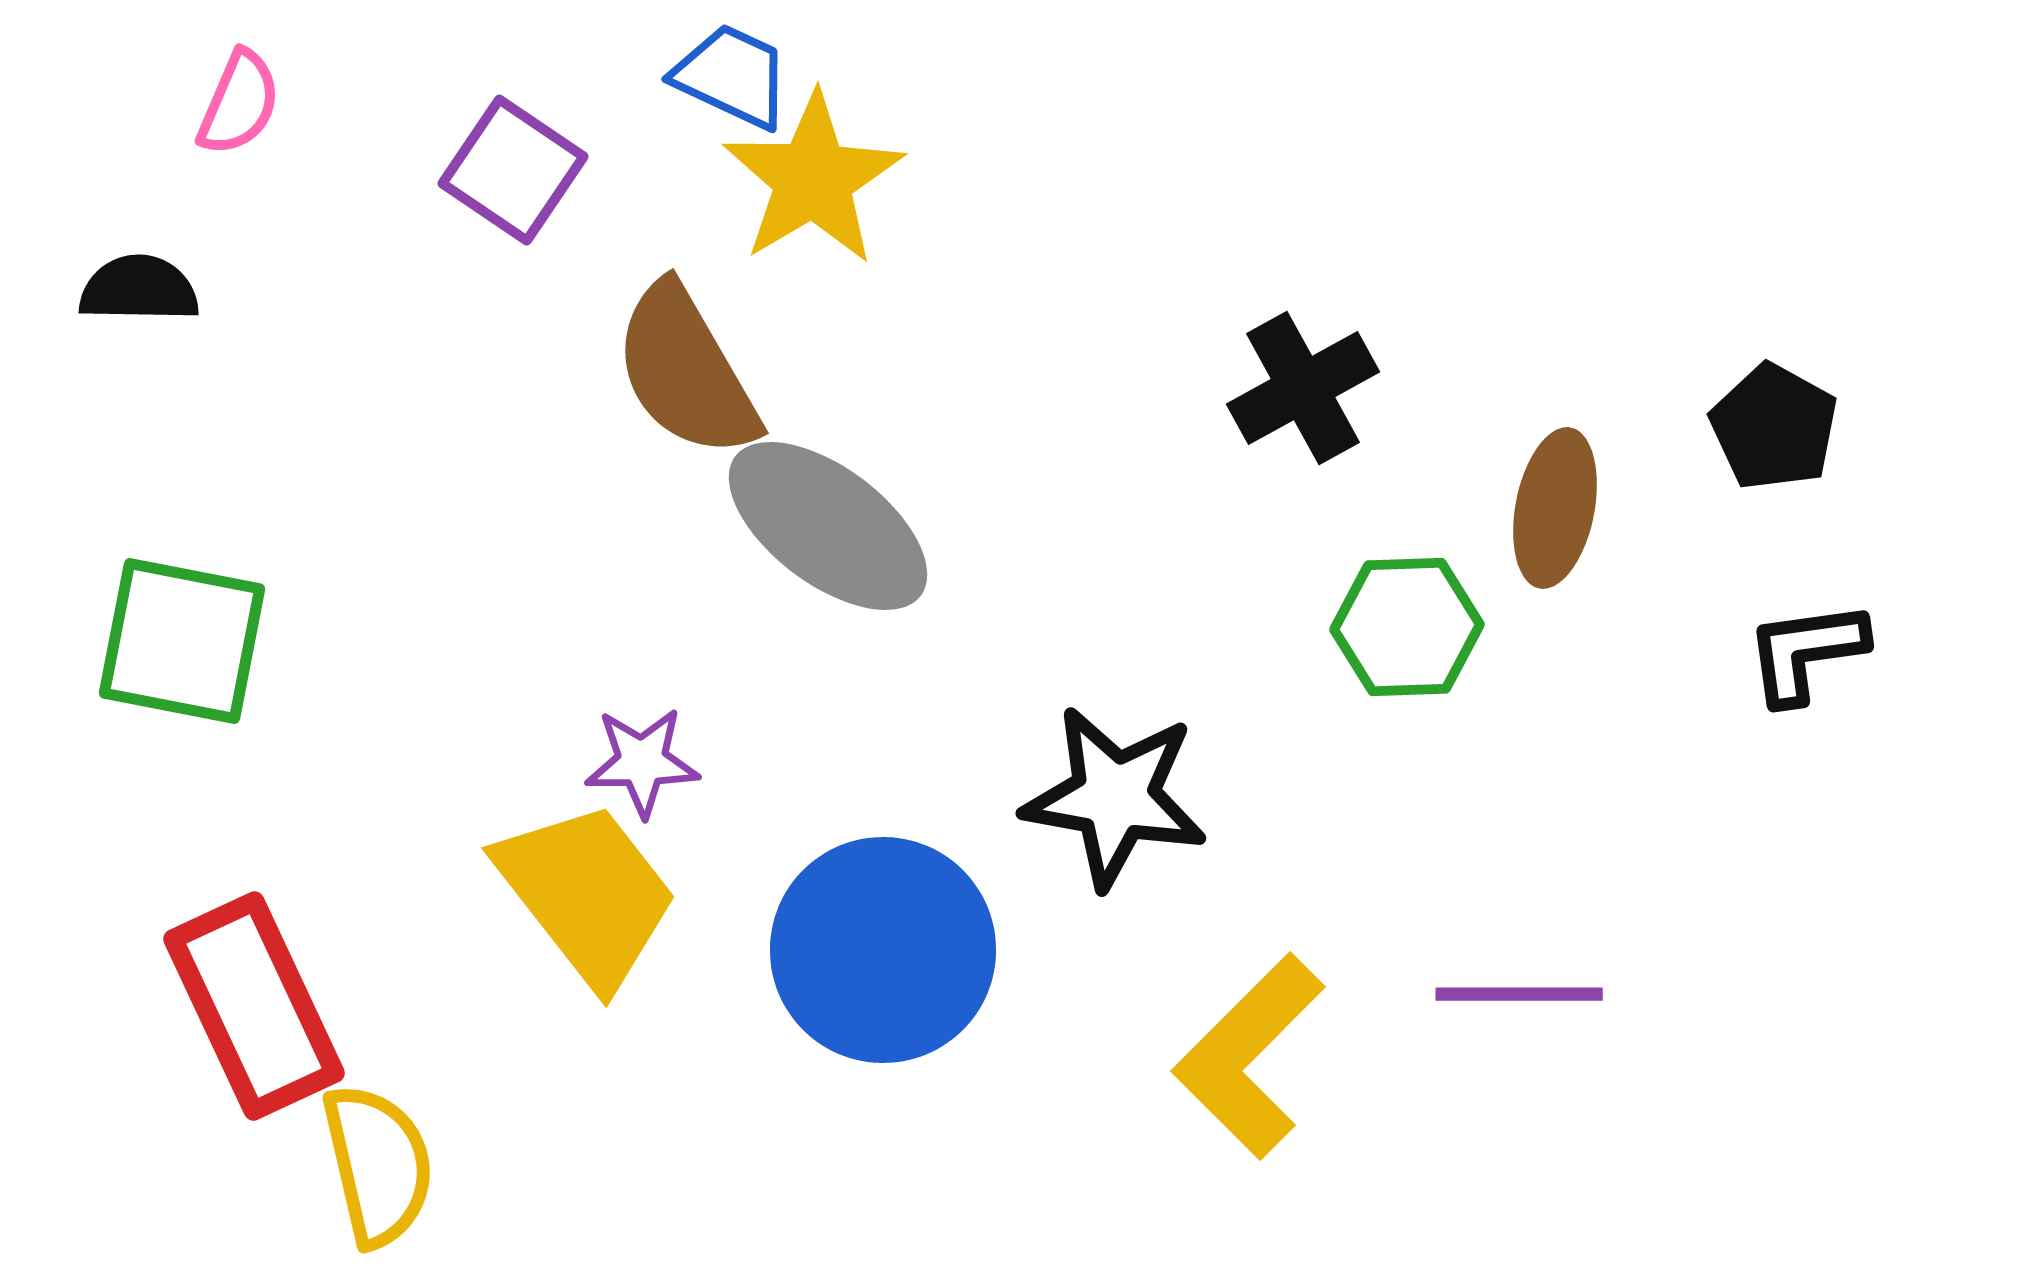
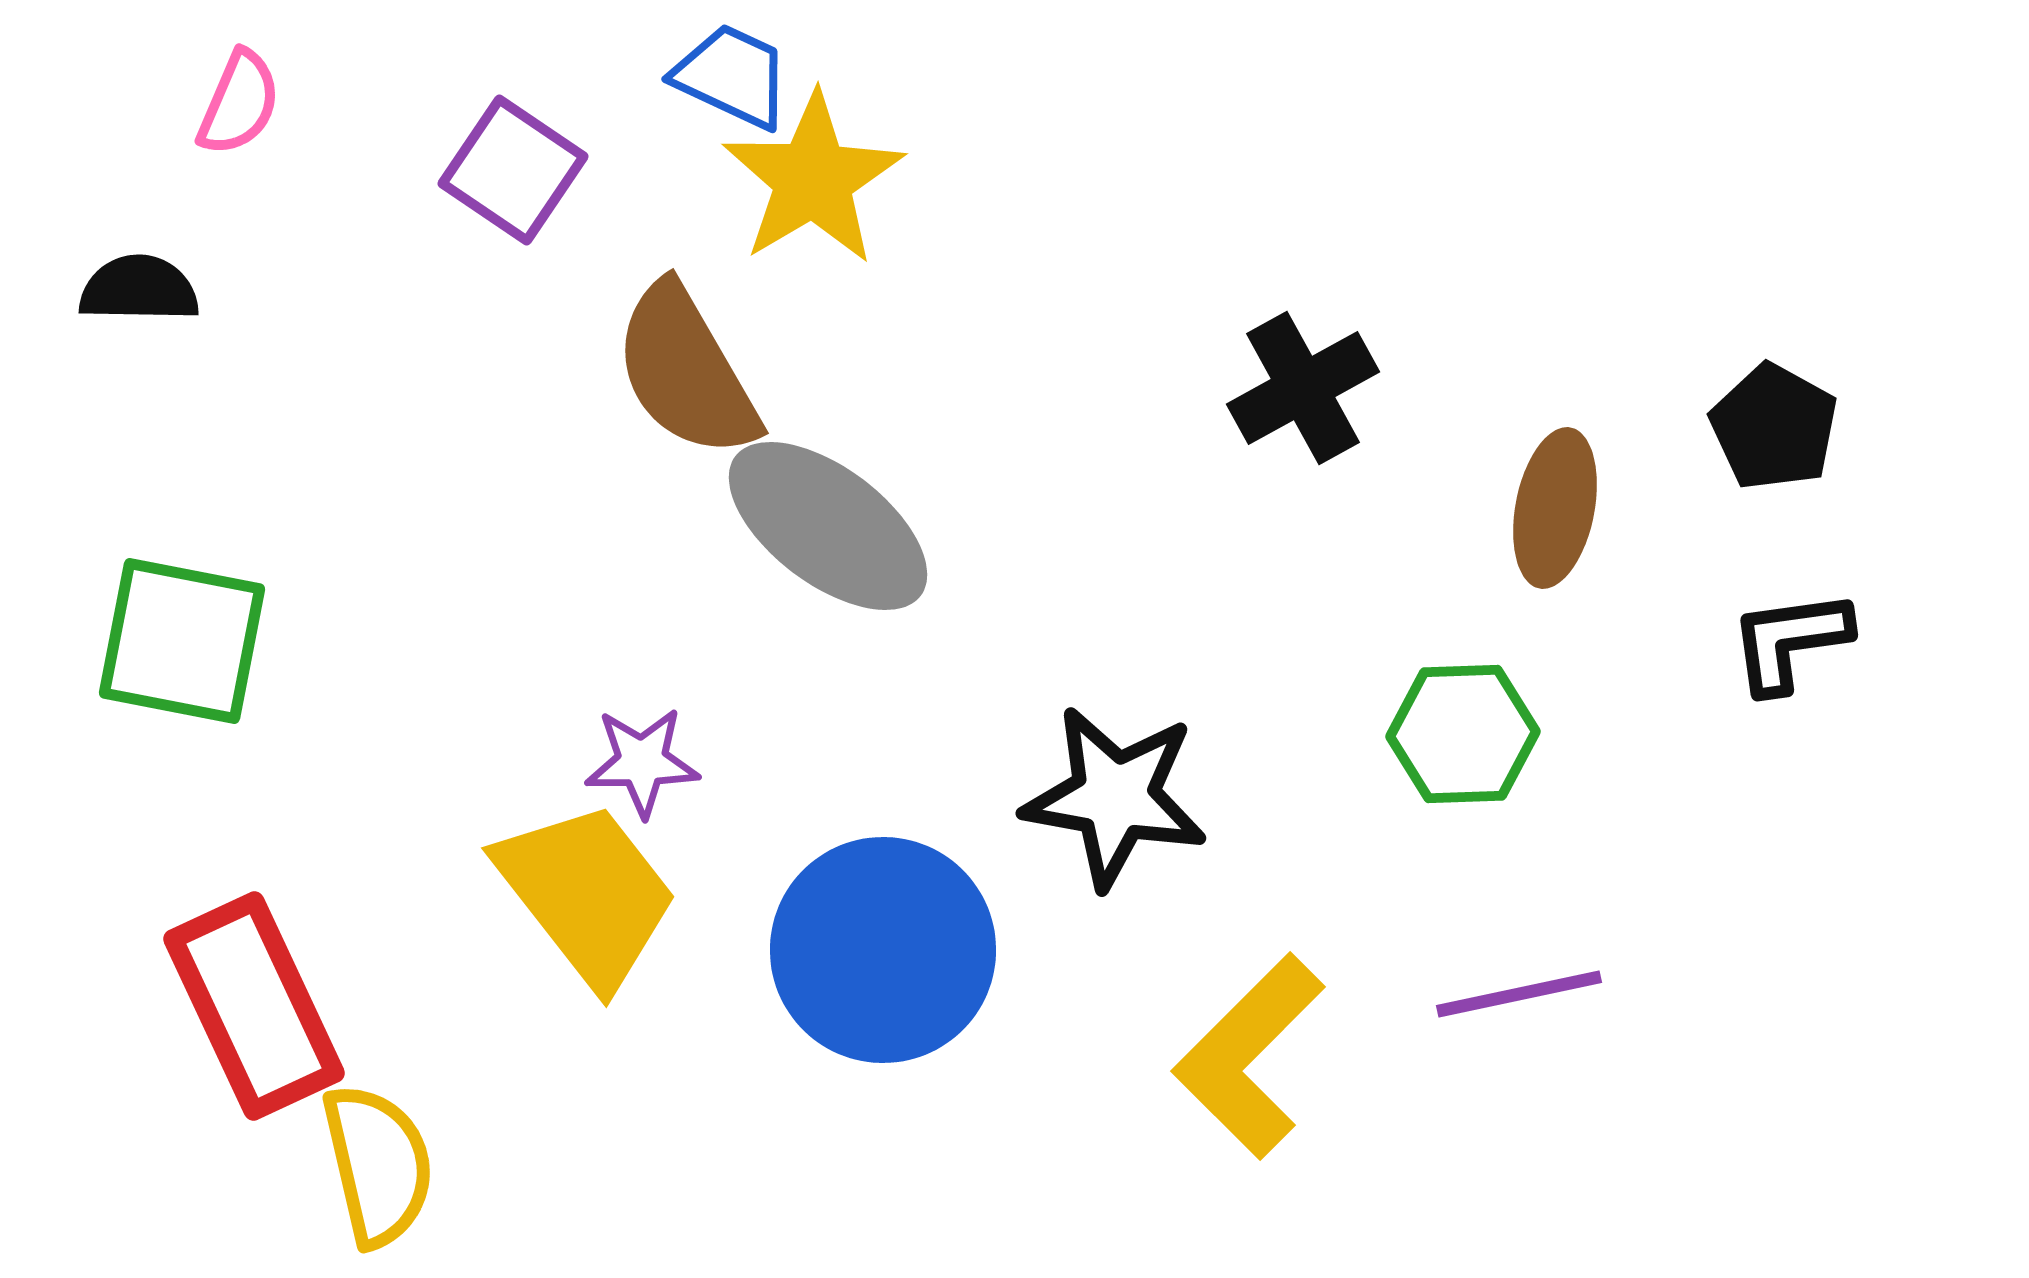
green hexagon: moved 56 px right, 107 px down
black L-shape: moved 16 px left, 11 px up
purple line: rotated 12 degrees counterclockwise
